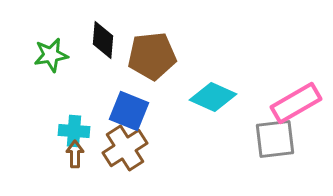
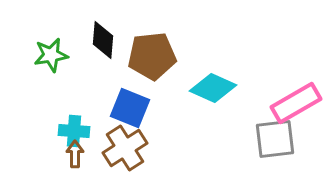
cyan diamond: moved 9 px up
blue square: moved 1 px right, 3 px up
